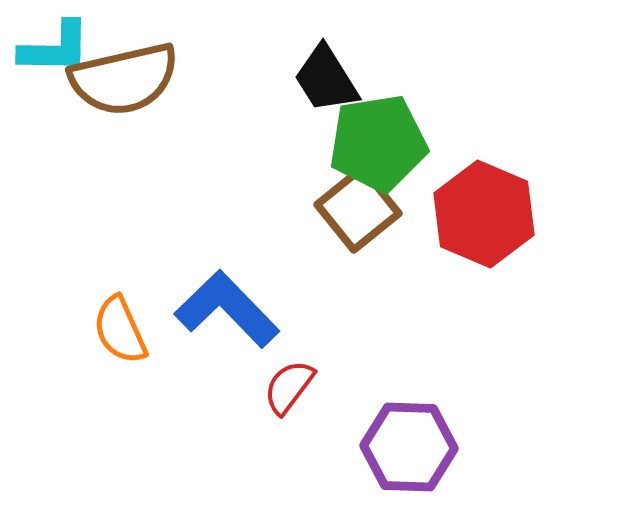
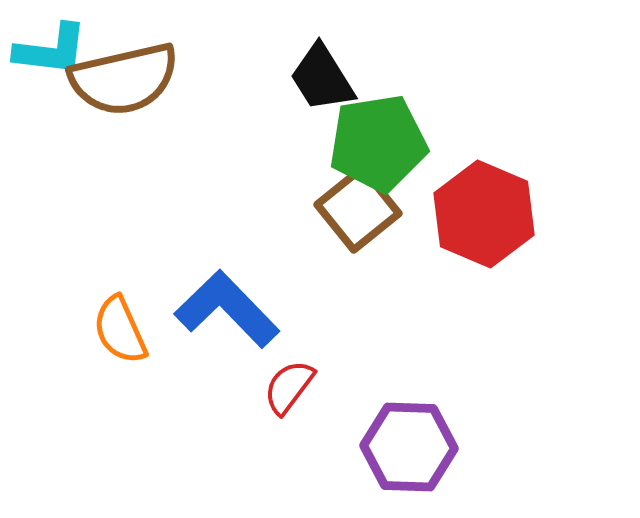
cyan L-shape: moved 4 px left, 2 px down; rotated 6 degrees clockwise
black trapezoid: moved 4 px left, 1 px up
